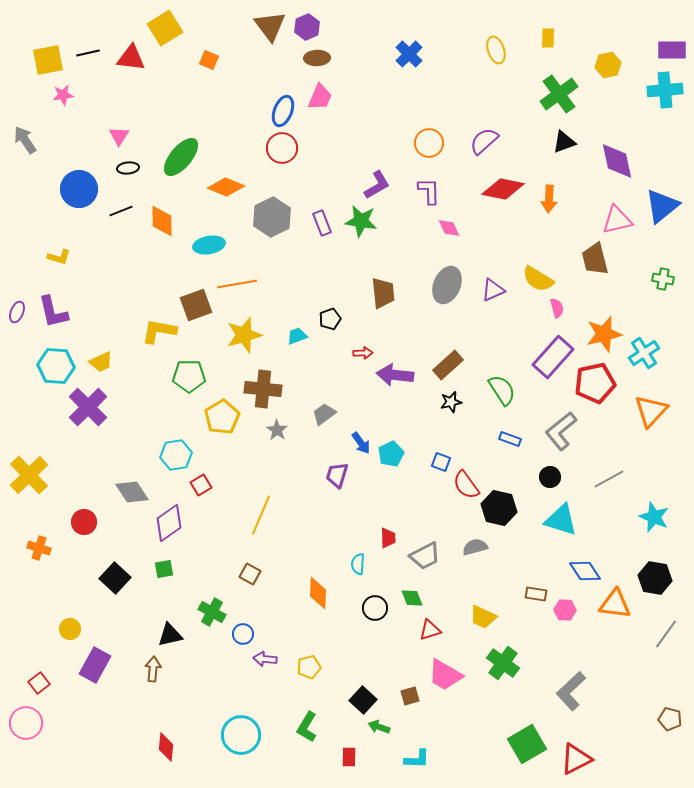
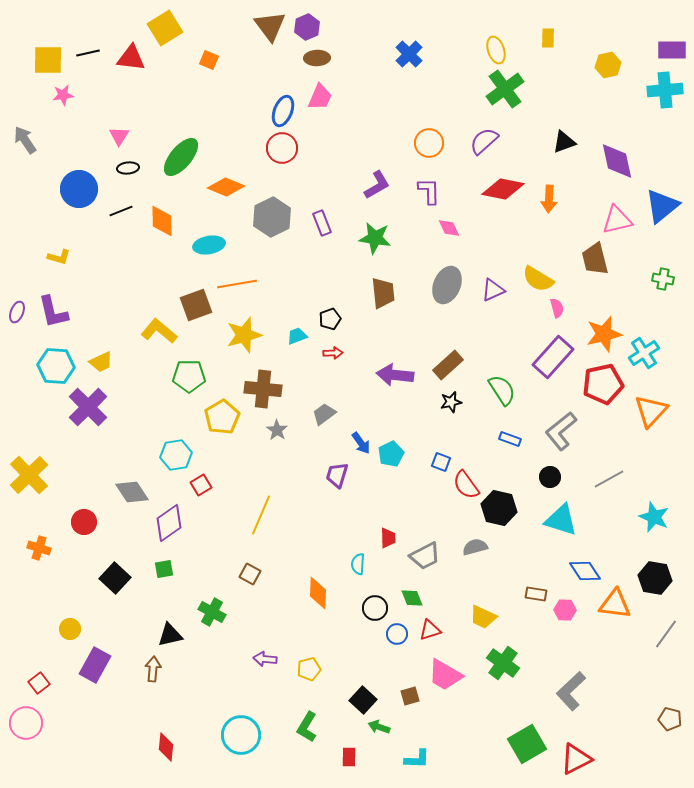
yellow square at (48, 60): rotated 12 degrees clockwise
green cross at (559, 94): moved 54 px left, 5 px up
green star at (361, 221): moved 14 px right, 17 px down
yellow L-shape at (159, 331): rotated 30 degrees clockwise
red arrow at (363, 353): moved 30 px left
red pentagon at (595, 383): moved 8 px right, 1 px down
blue circle at (243, 634): moved 154 px right
yellow pentagon at (309, 667): moved 2 px down
